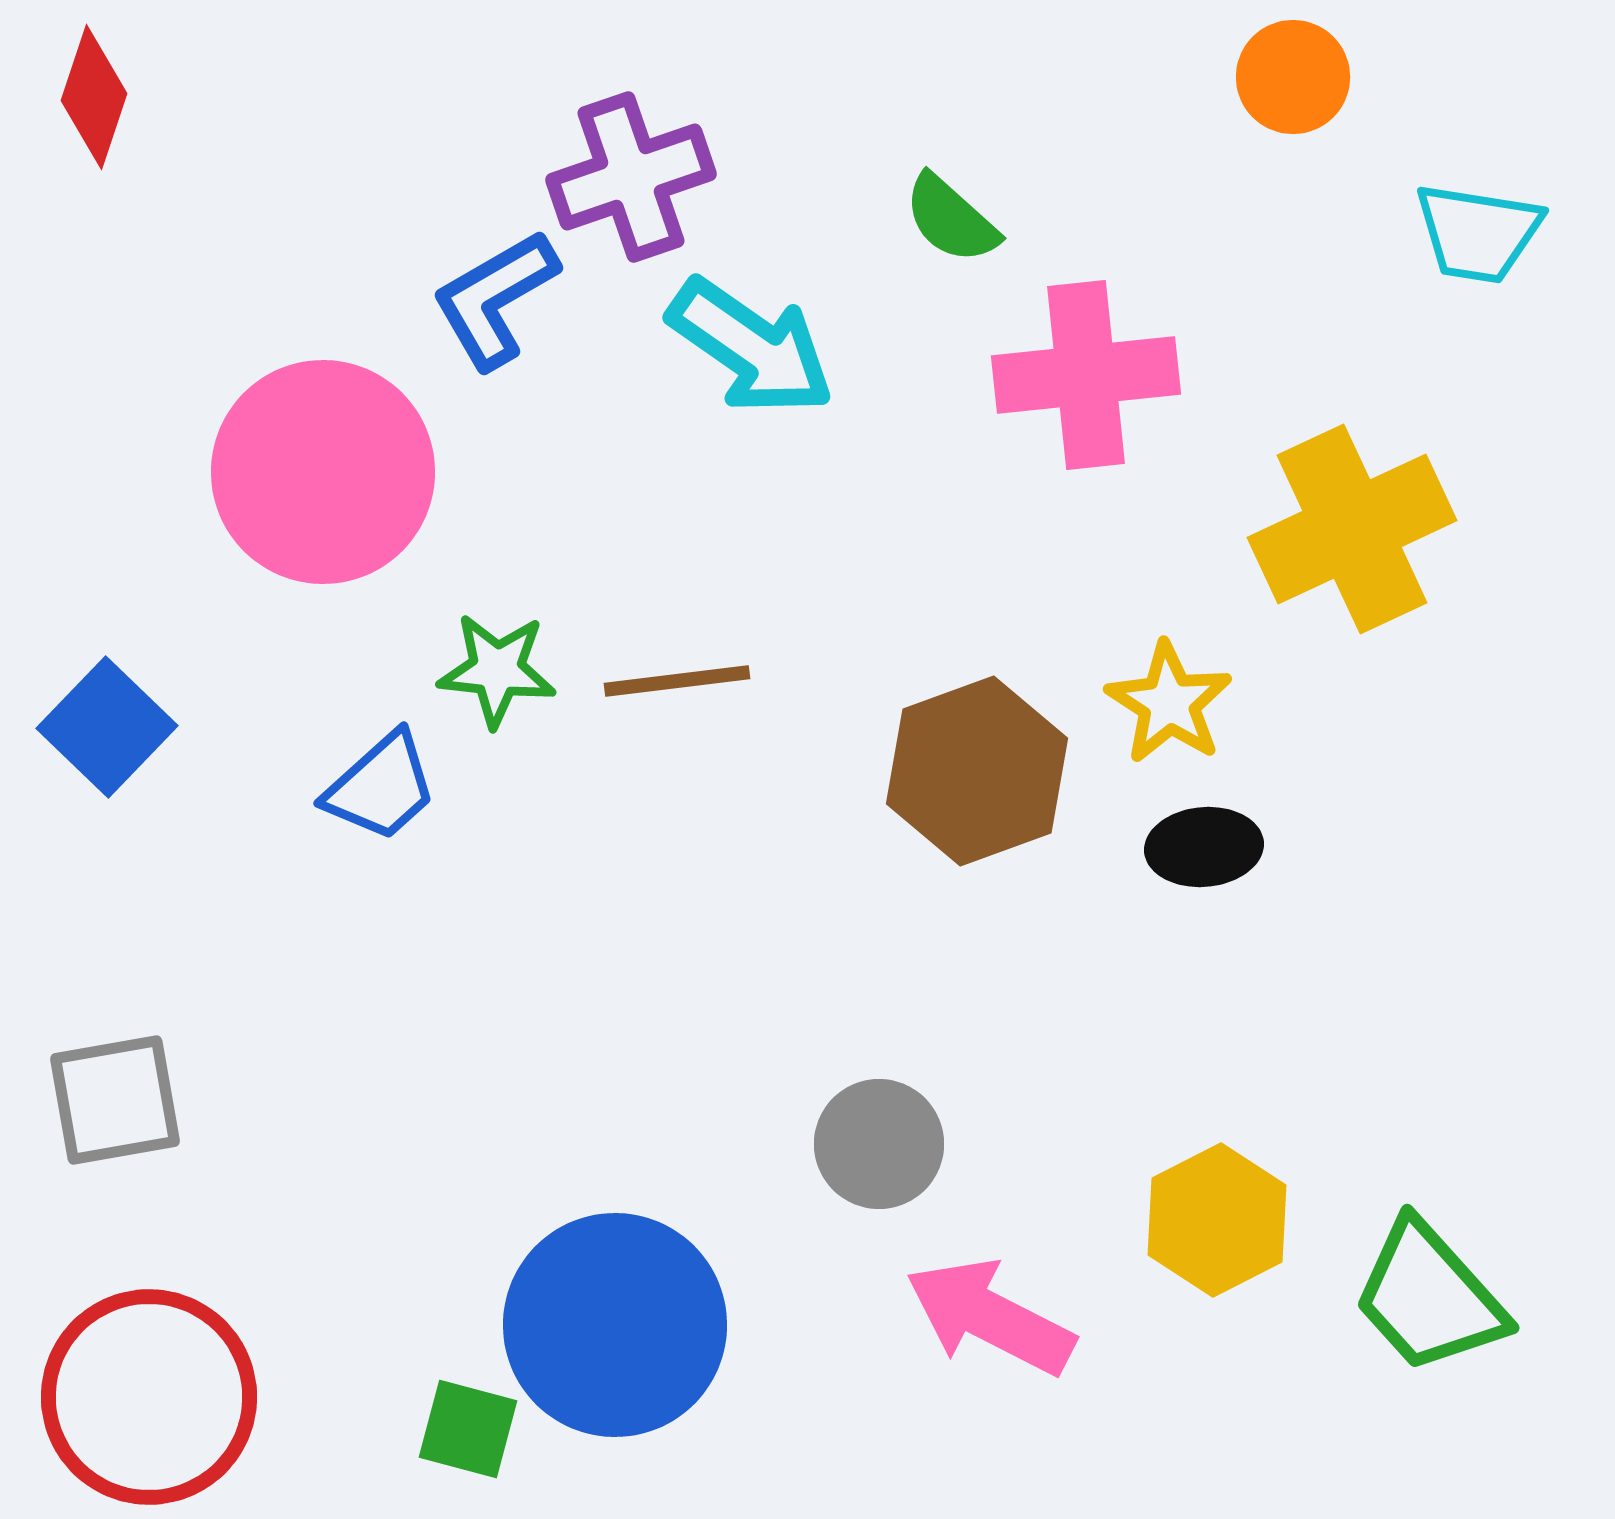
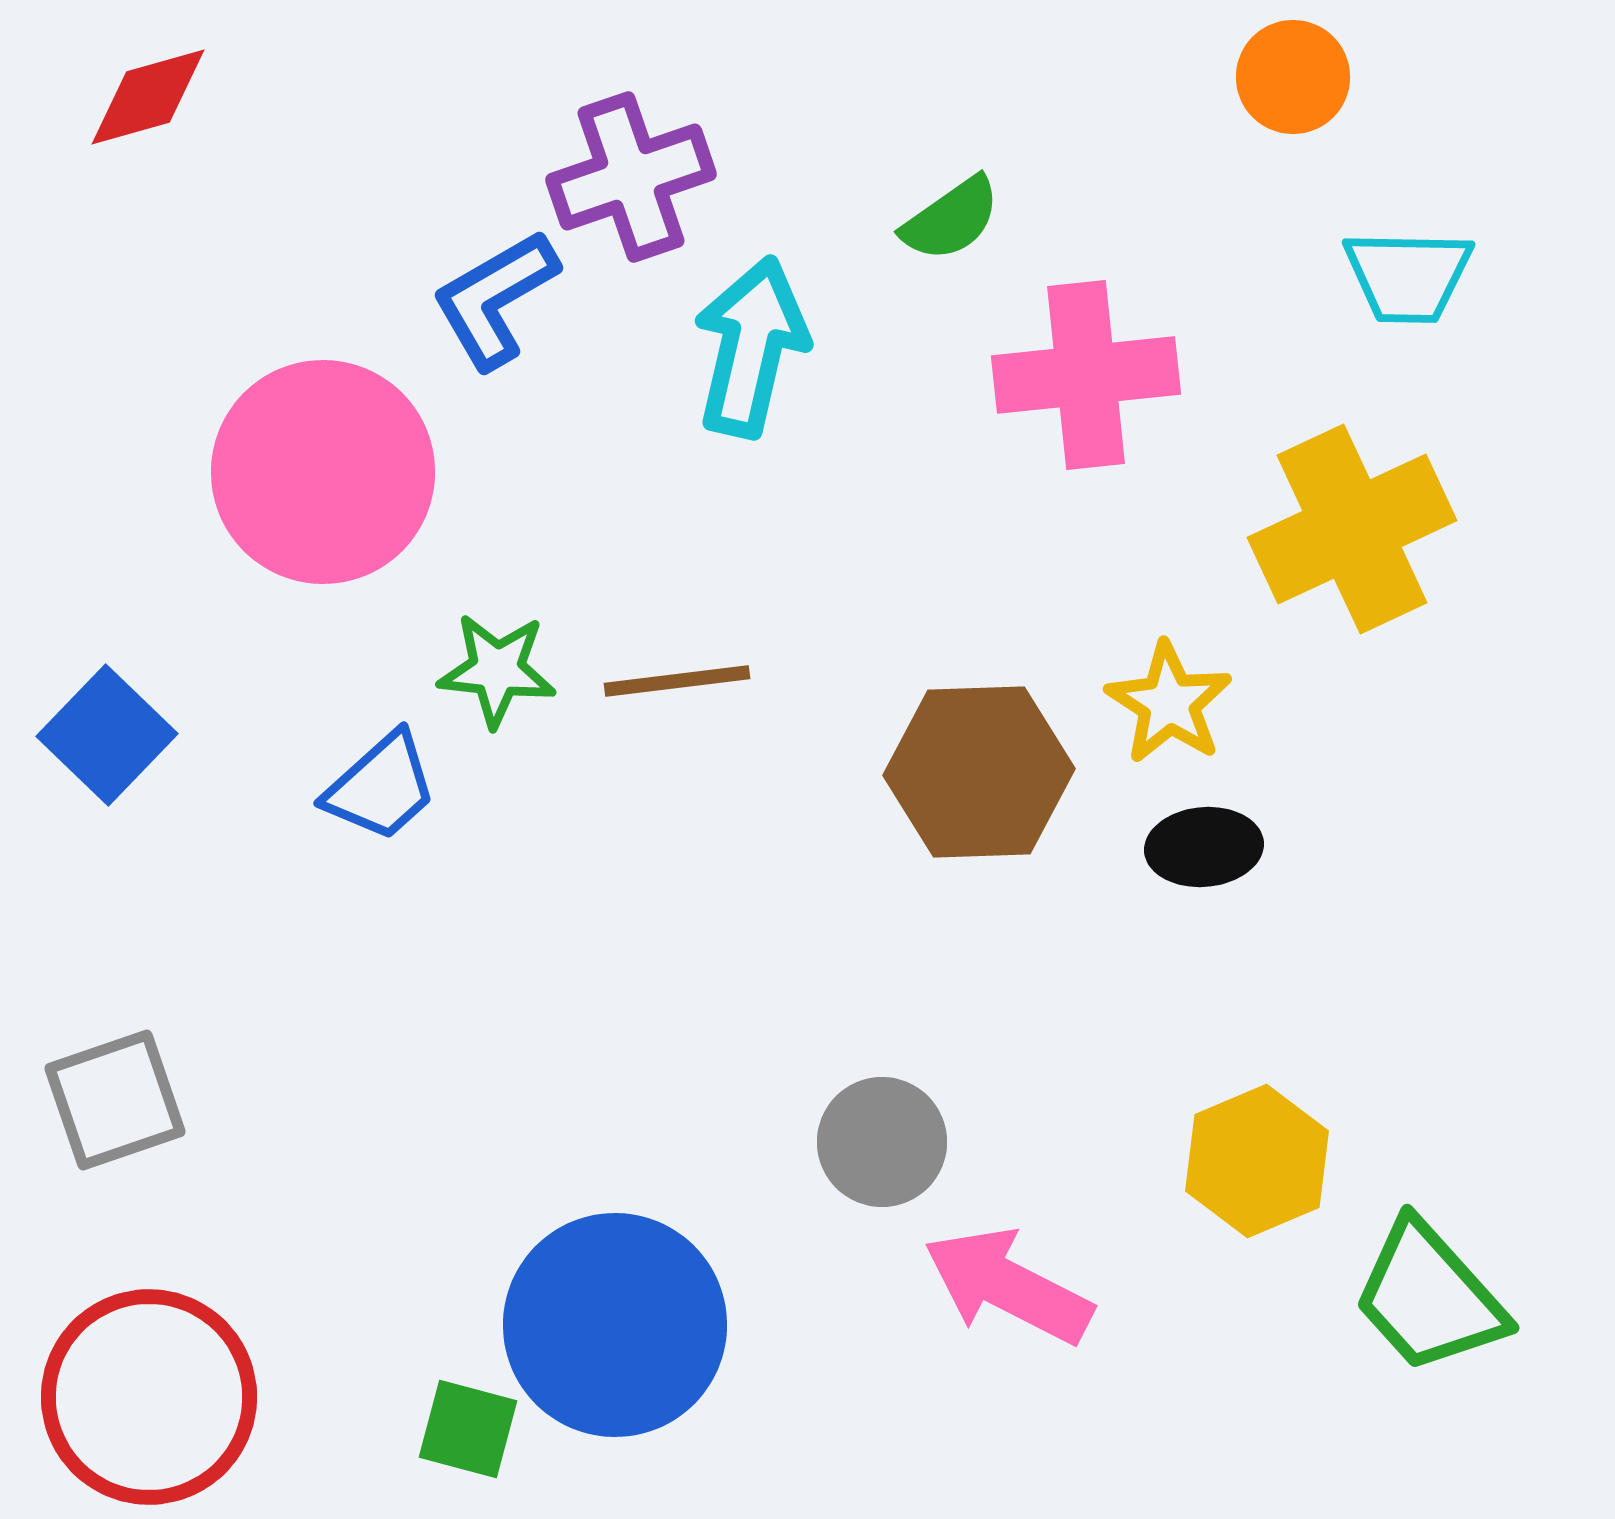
red diamond: moved 54 px right; rotated 56 degrees clockwise
green semicircle: rotated 77 degrees counterclockwise
cyan trapezoid: moved 70 px left, 43 px down; rotated 8 degrees counterclockwise
cyan arrow: rotated 112 degrees counterclockwise
blue square: moved 8 px down
brown hexagon: moved 2 px right, 1 px down; rotated 18 degrees clockwise
gray square: rotated 9 degrees counterclockwise
gray circle: moved 3 px right, 2 px up
yellow hexagon: moved 40 px right, 59 px up; rotated 4 degrees clockwise
pink arrow: moved 18 px right, 31 px up
